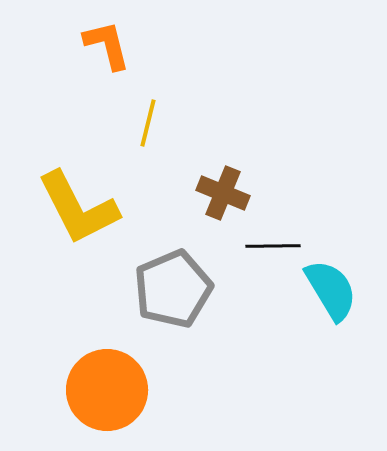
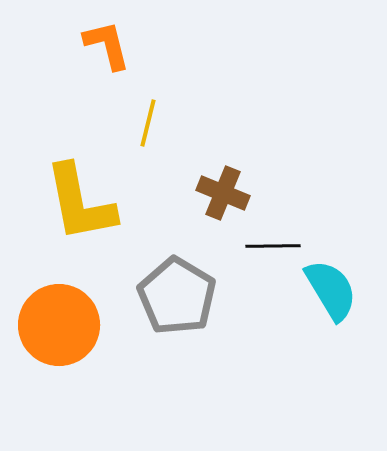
yellow L-shape: moved 2 px right, 5 px up; rotated 16 degrees clockwise
gray pentagon: moved 4 px right, 7 px down; rotated 18 degrees counterclockwise
orange circle: moved 48 px left, 65 px up
